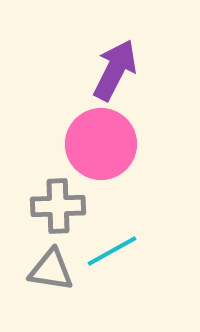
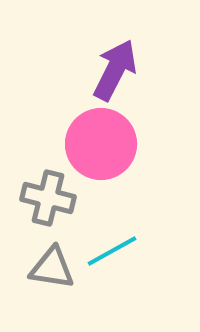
gray cross: moved 10 px left, 8 px up; rotated 16 degrees clockwise
gray triangle: moved 1 px right, 2 px up
